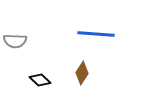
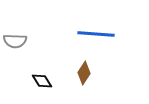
brown diamond: moved 2 px right
black diamond: moved 2 px right, 1 px down; rotated 15 degrees clockwise
